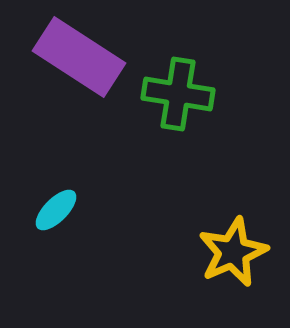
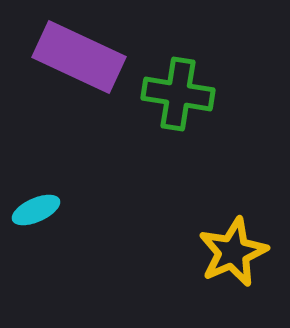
purple rectangle: rotated 8 degrees counterclockwise
cyan ellipse: moved 20 px left; rotated 21 degrees clockwise
